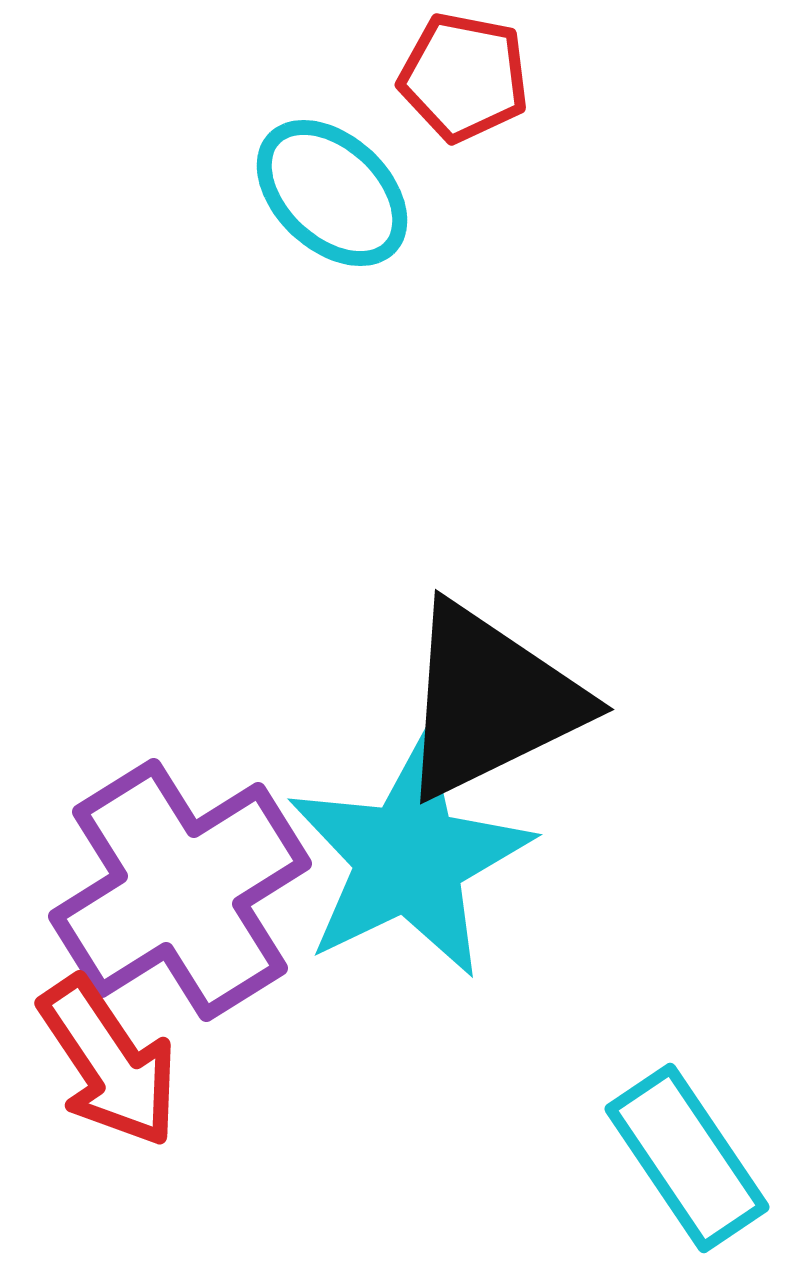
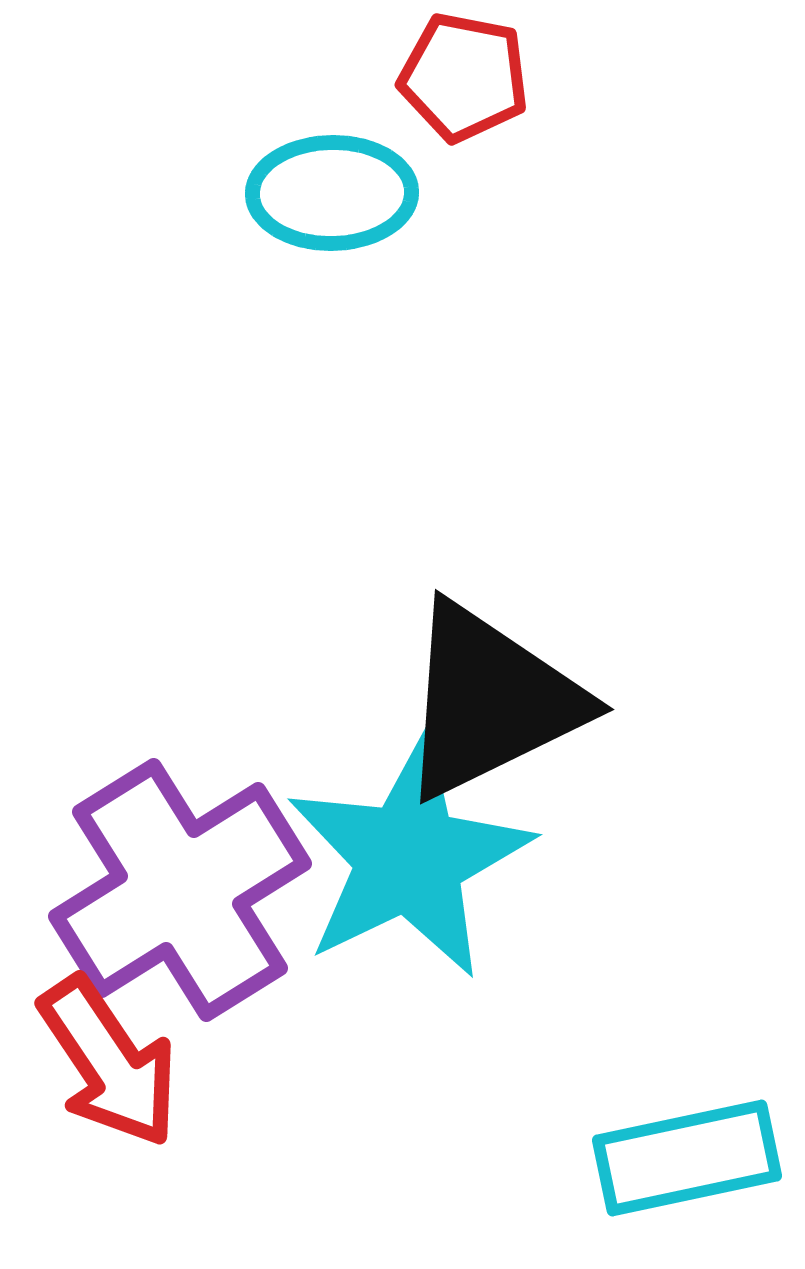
cyan ellipse: rotated 44 degrees counterclockwise
cyan rectangle: rotated 68 degrees counterclockwise
